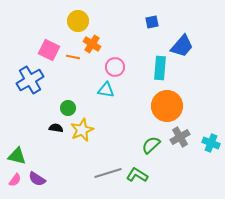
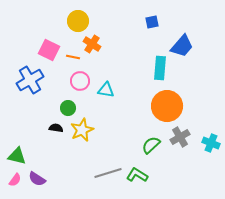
pink circle: moved 35 px left, 14 px down
